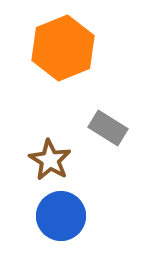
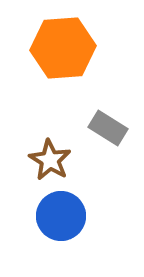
orange hexagon: rotated 18 degrees clockwise
